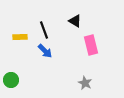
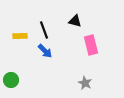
black triangle: rotated 16 degrees counterclockwise
yellow rectangle: moved 1 px up
